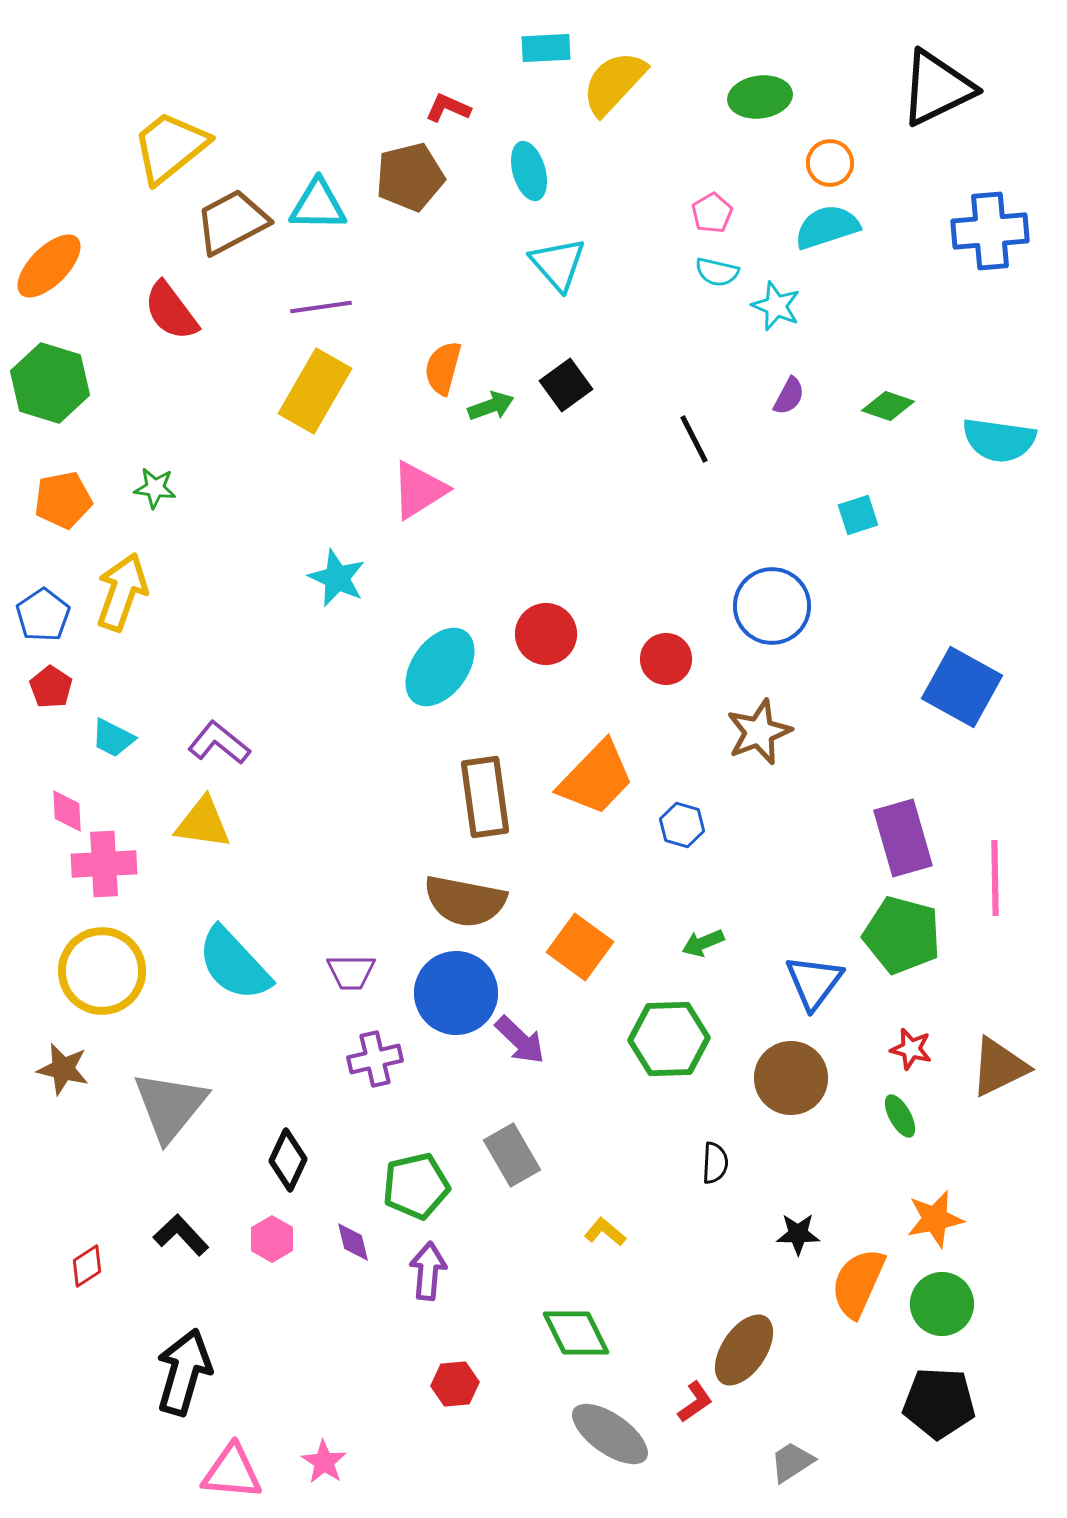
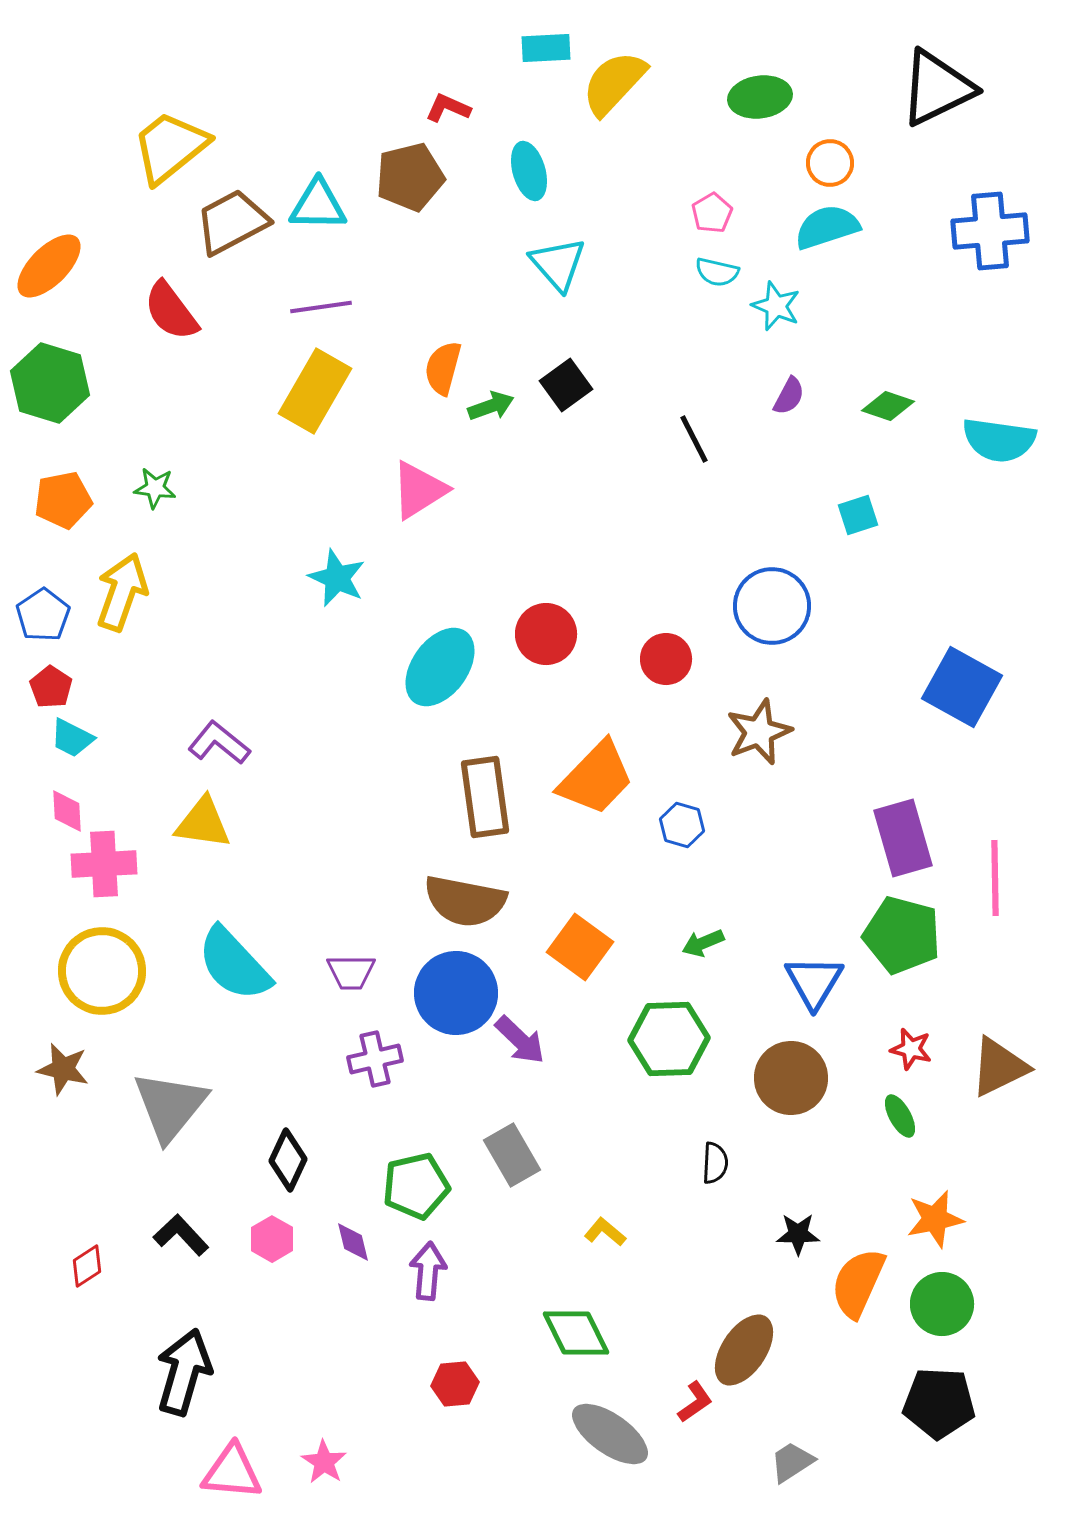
cyan trapezoid at (113, 738): moved 41 px left
blue triangle at (814, 982): rotated 6 degrees counterclockwise
